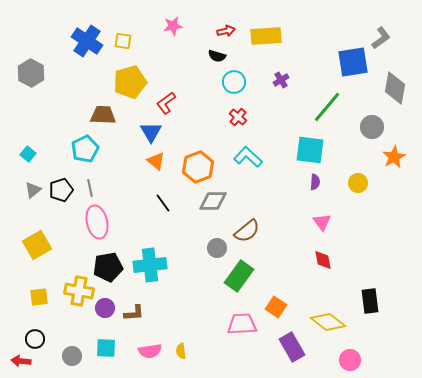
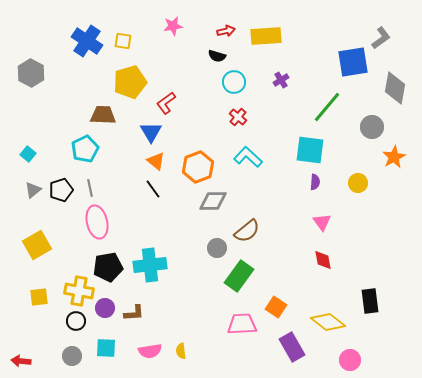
black line at (163, 203): moved 10 px left, 14 px up
black circle at (35, 339): moved 41 px right, 18 px up
